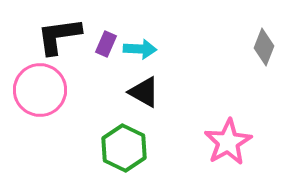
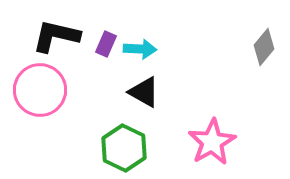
black L-shape: moved 3 px left; rotated 21 degrees clockwise
gray diamond: rotated 18 degrees clockwise
pink star: moved 16 px left
